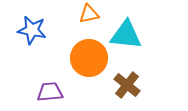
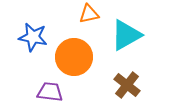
blue star: moved 1 px right, 7 px down
cyan triangle: rotated 36 degrees counterclockwise
orange circle: moved 15 px left, 1 px up
purple trapezoid: rotated 12 degrees clockwise
